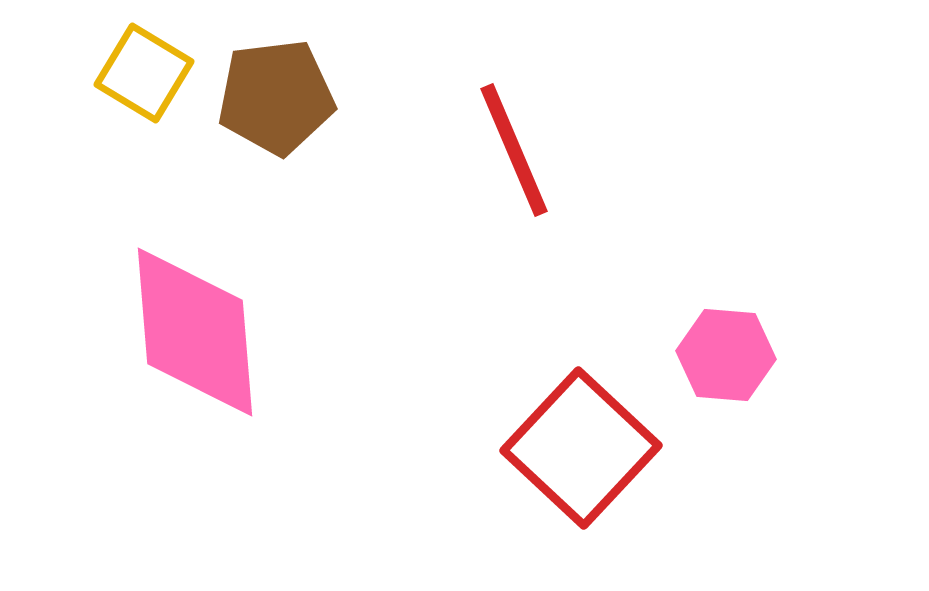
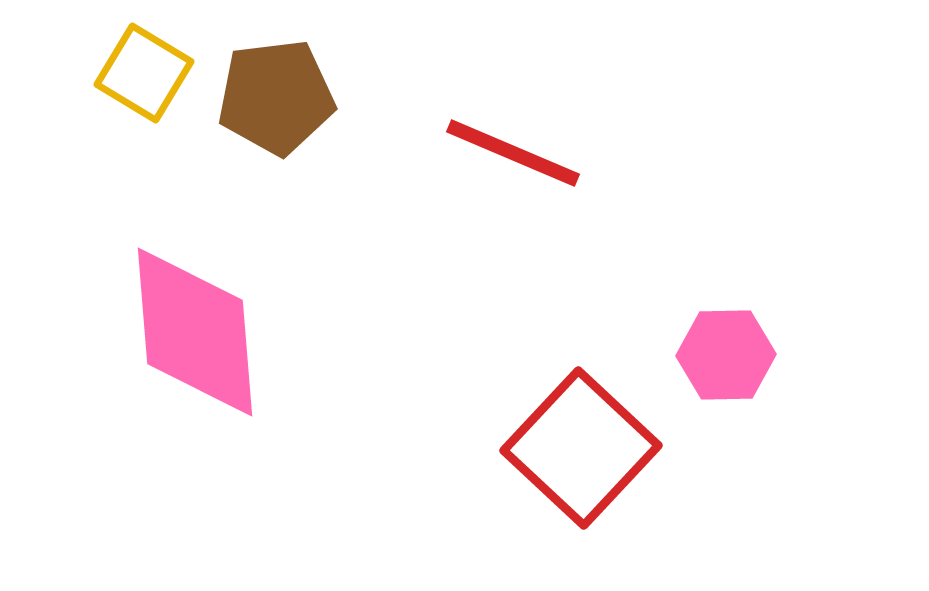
red line: moved 1 px left, 3 px down; rotated 44 degrees counterclockwise
pink hexagon: rotated 6 degrees counterclockwise
